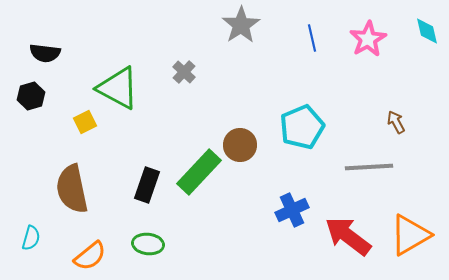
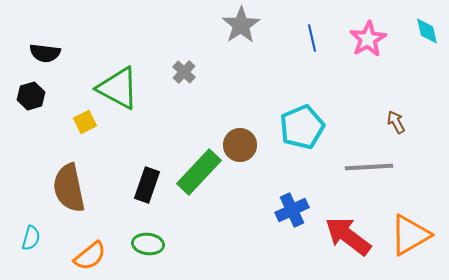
brown semicircle: moved 3 px left, 1 px up
